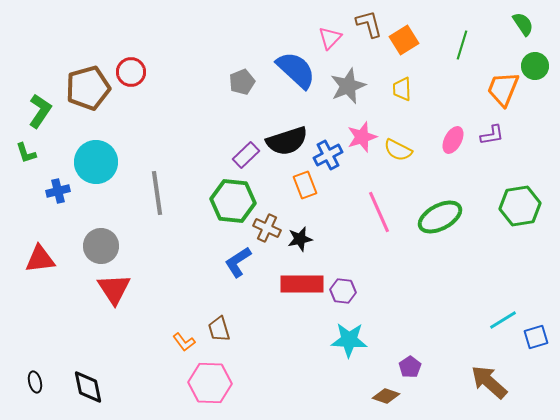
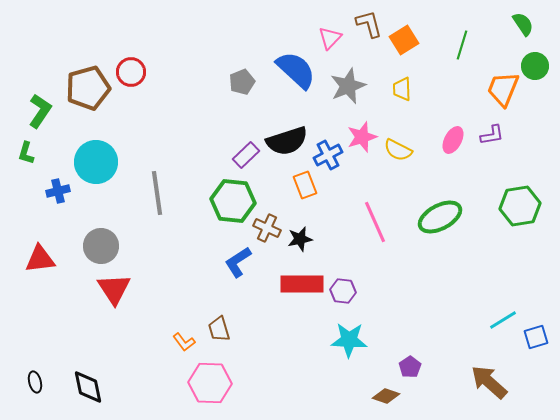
green L-shape at (26, 153): rotated 35 degrees clockwise
pink line at (379, 212): moved 4 px left, 10 px down
